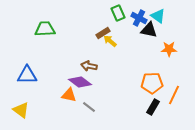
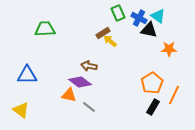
orange pentagon: rotated 30 degrees counterclockwise
